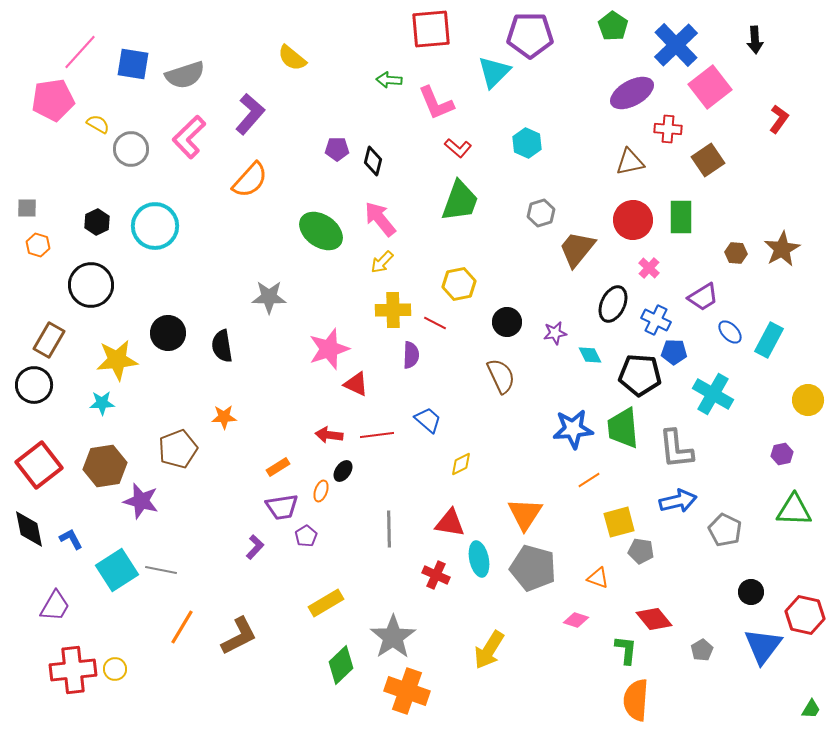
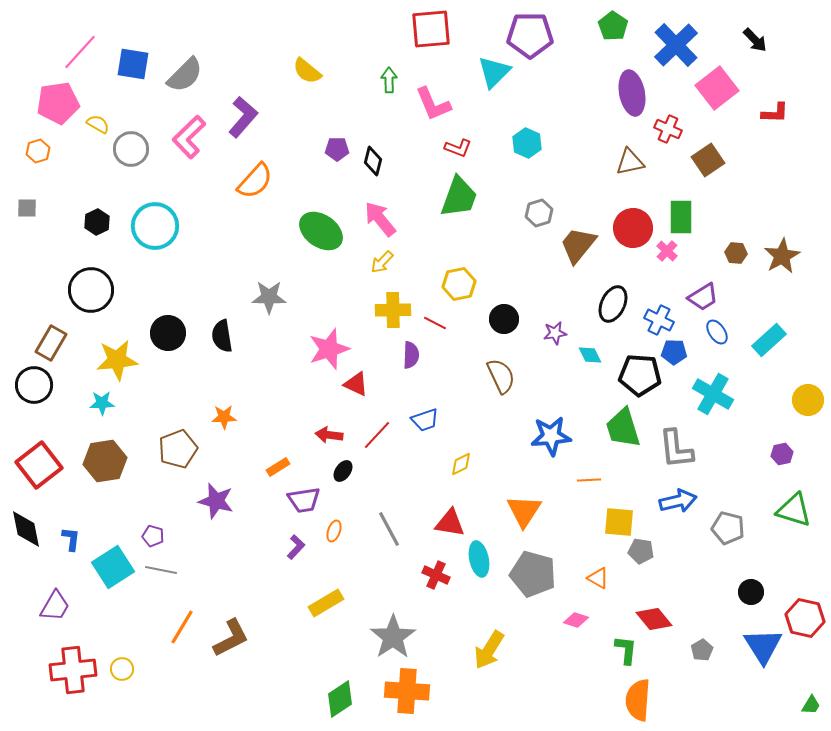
black arrow at (755, 40): rotated 40 degrees counterclockwise
yellow semicircle at (292, 58): moved 15 px right, 13 px down
gray semicircle at (185, 75): rotated 27 degrees counterclockwise
green arrow at (389, 80): rotated 85 degrees clockwise
pink square at (710, 87): moved 7 px right, 1 px down
purple ellipse at (632, 93): rotated 72 degrees counterclockwise
pink pentagon at (53, 100): moved 5 px right, 3 px down
pink L-shape at (436, 103): moved 3 px left, 1 px down
purple L-shape at (250, 114): moved 7 px left, 3 px down
red L-shape at (779, 119): moved 4 px left, 6 px up; rotated 56 degrees clockwise
red cross at (668, 129): rotated 20 degrees clockwise
red L-shape at (458, 148): rotated 20 degrees counterclockwise
orange semicircle at (250, 180): moved 5 px right, 1 px down
green trapezoid at (460, 201): moved 1 px left, 4 px up
gray hexagon at (541, 213): moved 2 px left
red circle at (633, 220): moved 8 px down
orange hexagon at (38, 245): moved 94 px up; rotated 25 degrees clockwise
brown trapezoid at (577, 249): moved 1 px right, 4 px up
brown star at (782, 249): moved 7 px down
pink cross at (649, 268): moved 18 px right, 17 px up
black circle at (91, 285): moved 5 px down
blue cross at (656, 320): moved 3 px right
black circle at (507, 322): moved 3 px left, 3 px up
blue ellipse at (730, 332): moved 13 px left; rotated 10 degrees clockwise
brown rectangle at (49, 340): moved 2 px right, 3 px down
cyan rectangle at (769, 340): rotated 20 degrees clockwise
black semicircle at (222, 346): moved 10 px up
blue trapezoid at (428, 420): moved 3 px left; rotated 120 degrees clockwise
green trapezoid at (623, 428): rotated 12 degrees counterclockwise
blue star at (573, 429): moved 22 px left, 7 px down
red line at (377, 435): rotated 40 degrees counterclockwise
brown hexagon at (105, 466): moved 5 px up
orange line at (589, 480): rotated 30 degrees clockwise
orange ellipse at (321, 491): moved 13 px right, 40 px down
purple star at (141, 501): moved 75 px right
purple trapezoid at (282, 507): moved 22 px right, 7 px up
green triangle at (794, 510): rotated 15 degrees clockwise
orange triangle at (525, 514): moved 1 px left, 3 px up
yellow square at (619, 522): rotated 20 degrees clockwise
black diamond at (29, 529): moved 3 px left
gray line at (389, 529): rotated 27 degrees counterclockwise
gray pentagon at (725, 530): moved 3 px right, 2 px up; rotated 12 degrees counterclockwise
purple pentagon at (306, 536): moved 153 px left; rotated 25 degrees counterclockwise
blue L-shape at (71, 539): rotated 35 degrees clockwise
purple L-shape at (255, 547): moved 41 px right
gray pentagon at (533, 568): moved 6 px down
cyan square at (117, 570): moved 4 px left, 3 px up
orange triangle at (598, 578): rotated 10 degrees clockwise
red hexagon at (805, 615): moved 3 px down
brown L-shape at (239, 636): moved 8 px left, 2 px down
blue triangle at (763, 646): rotated 9 degrees counterclockwise
green diamond at (341, 665): moved 1 px left, 34 px down; rotated 9 degrees clockwise
yellow circle at (115, 669): moved 7 px right
orange cross at (407, 691): rotated 15 degrees counterclockwise
orange semicircle at (636, 700): moved 2 px right
green trapezoid at (811, 709): moved 4 px up
